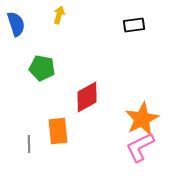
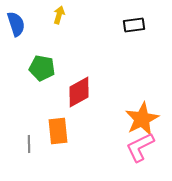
red diamond: moved 8 px left, 5 px up
